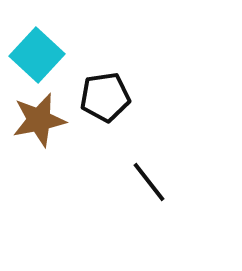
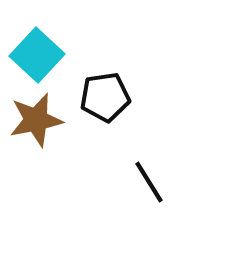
brown star: moved 3 px left
black line: rotated 6 degrees clockwise
